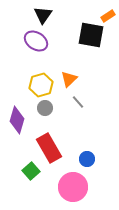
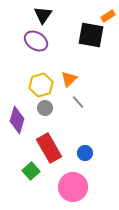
blue circle: moved 2 px left, 6 px up
